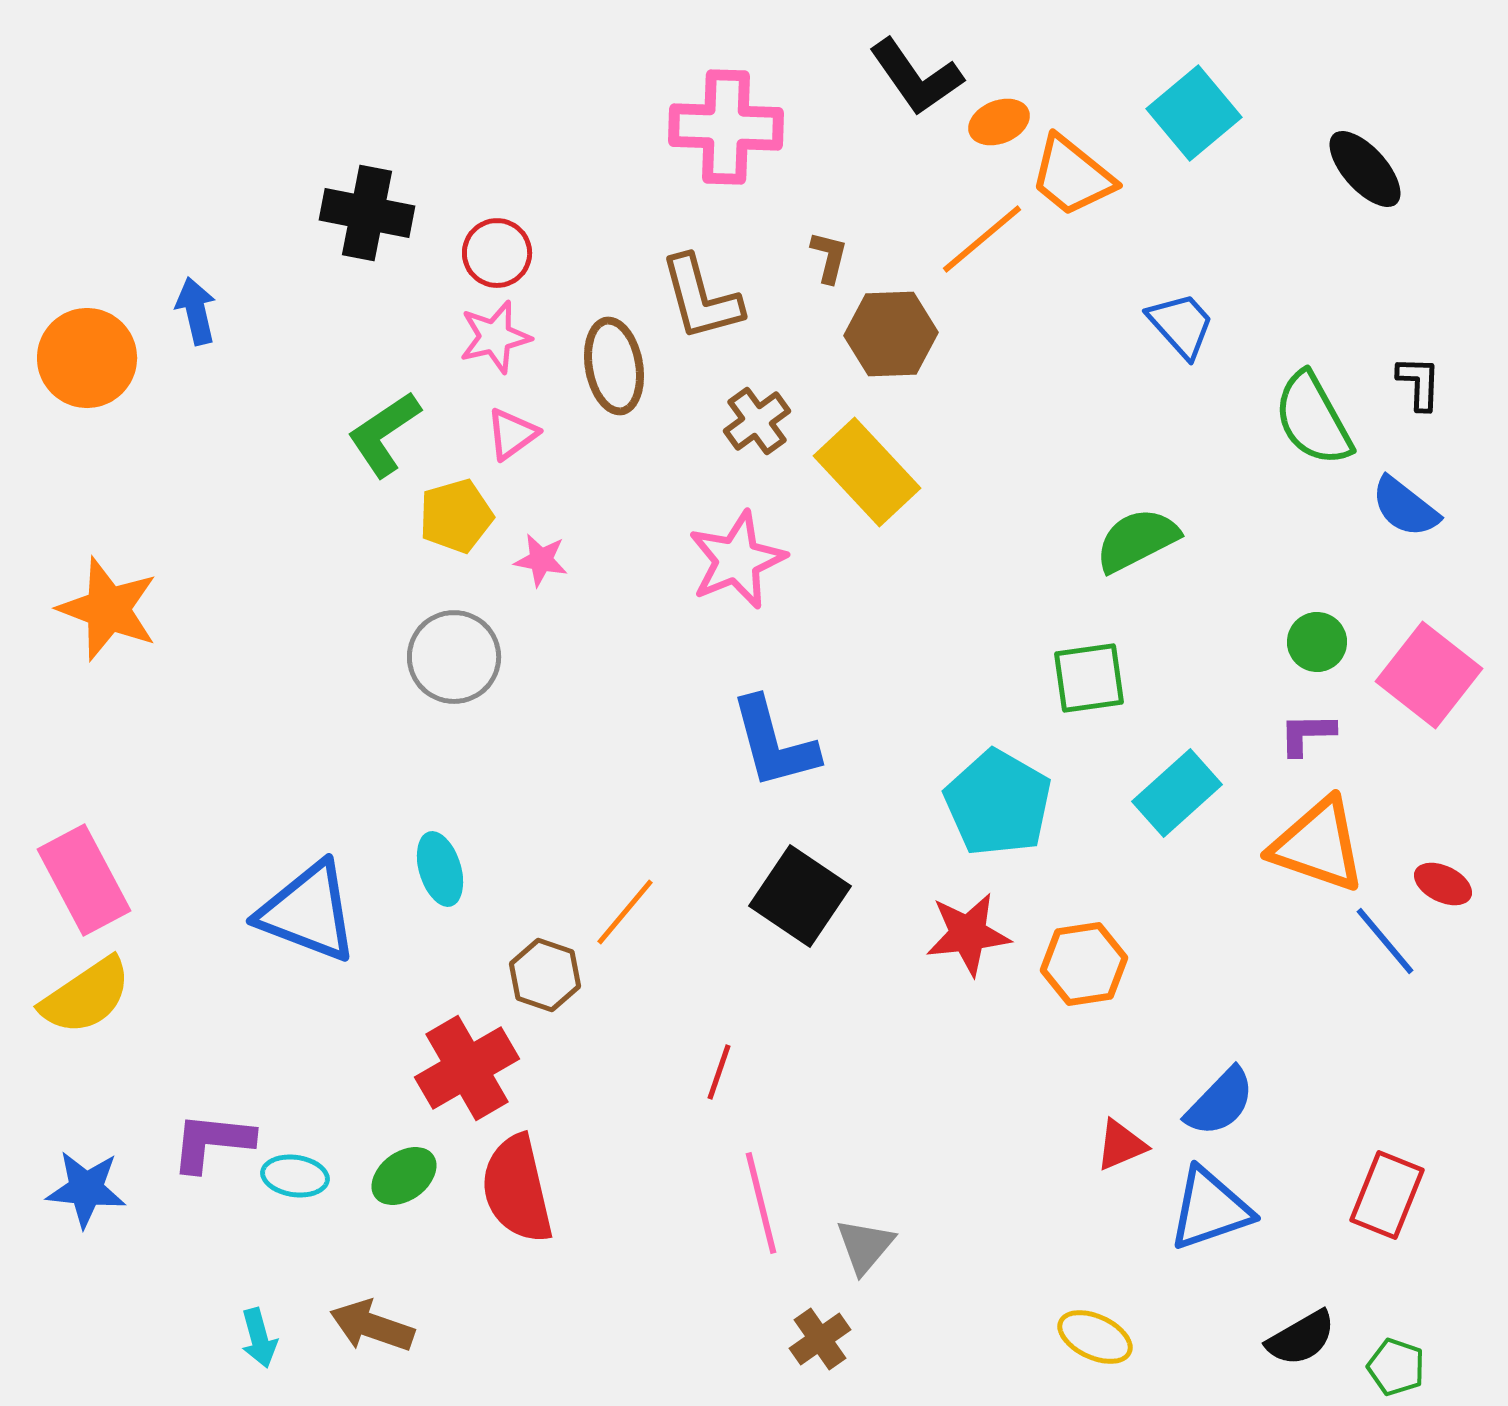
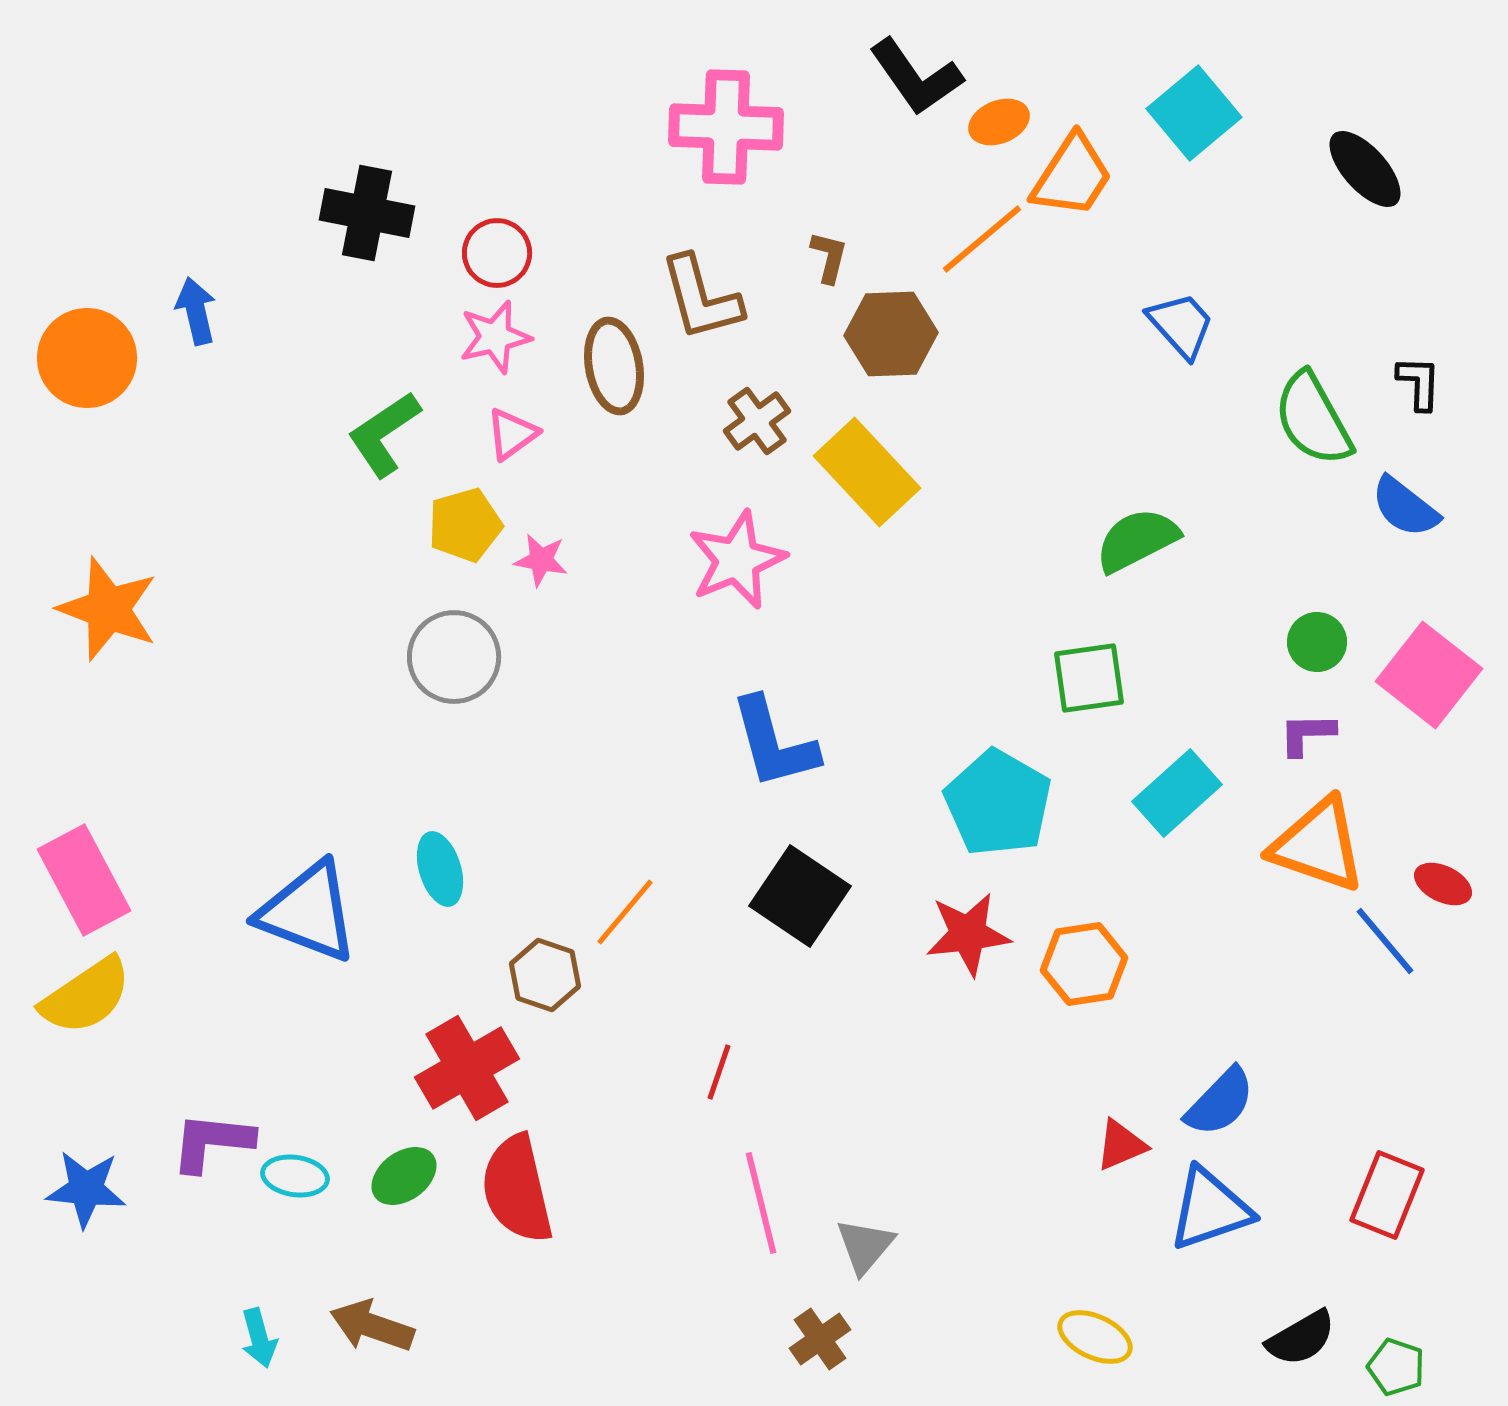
orange trapezoid at (1072, 176): rotated 96 degrees counterclockwise
yellow pentagon at (456, 516): moved 9 px right, 9 px down
